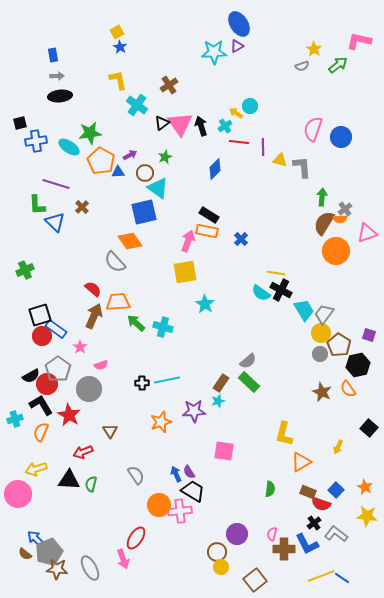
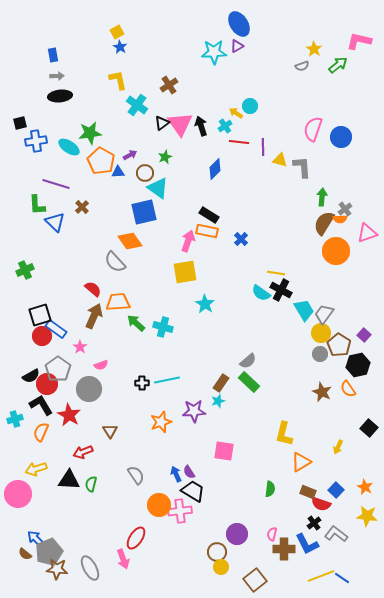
purple square at (369, 335): moved 5 px left; rotated 24 degrees clockwise
